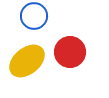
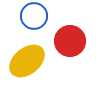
red circle: moved 11 px up
